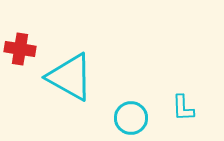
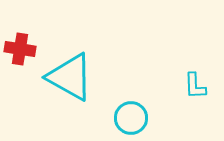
cyan L-shape: moved 12 px right, 22 px up
